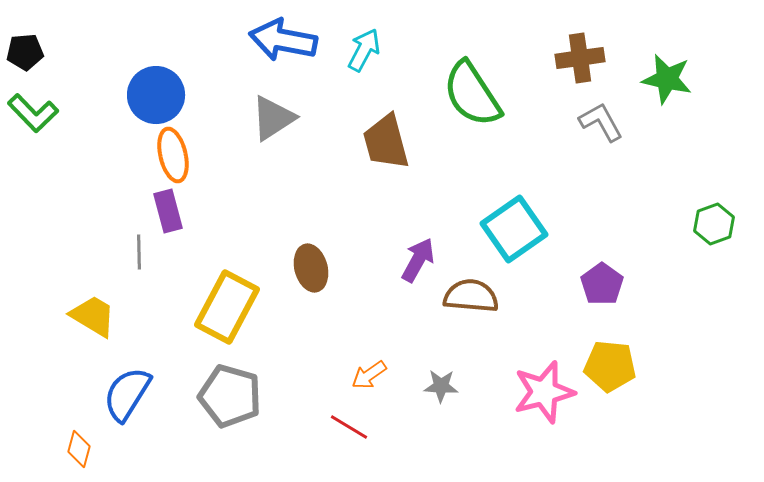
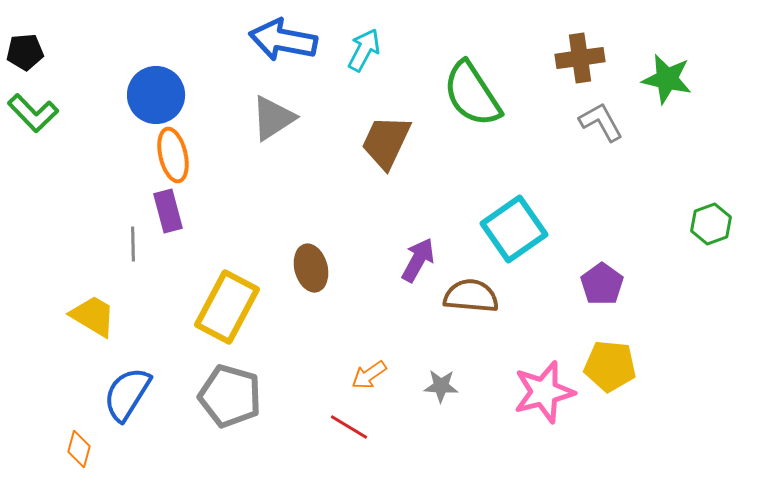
brown trapezoid: rotated 40 degrees clockwise
green hexagon: moved 3 px left
gray line: moved 6 px left, 8 px up
